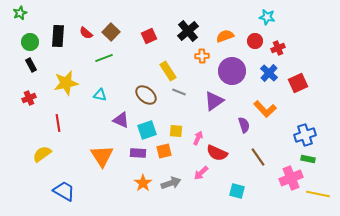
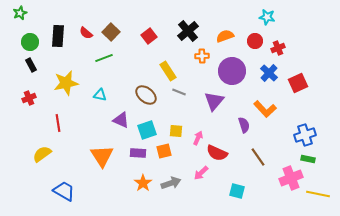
red square at (149, 36): rotated 14 degrees counterclockwise
purple triangle at (214, 101): rotated 15 degrees counterclockwise
